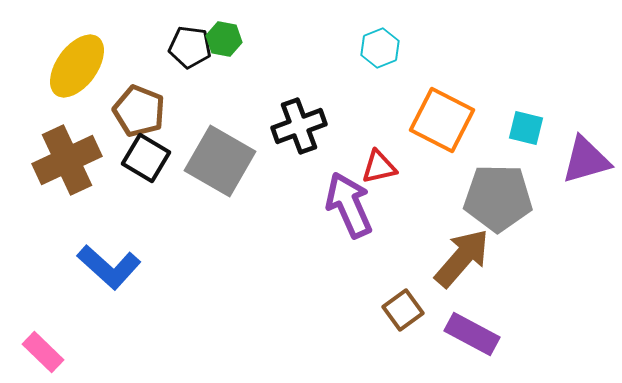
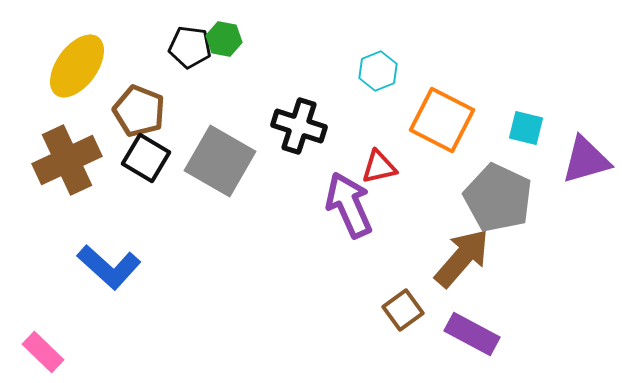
cyan hexagon: moved 2 px left, 23 px down
black cross: rotated 38 degrees clockwise
gray pentagon: rotated 24 degrees clockwise
